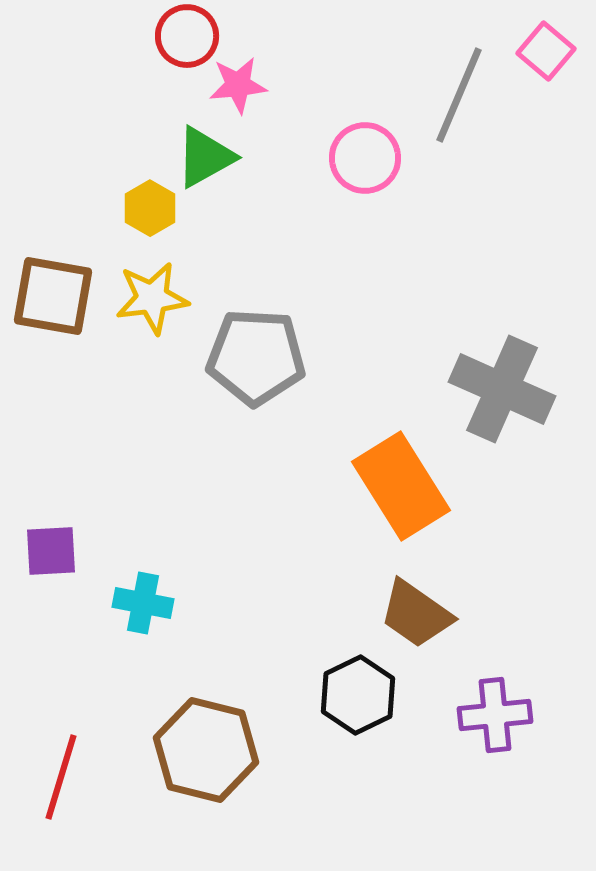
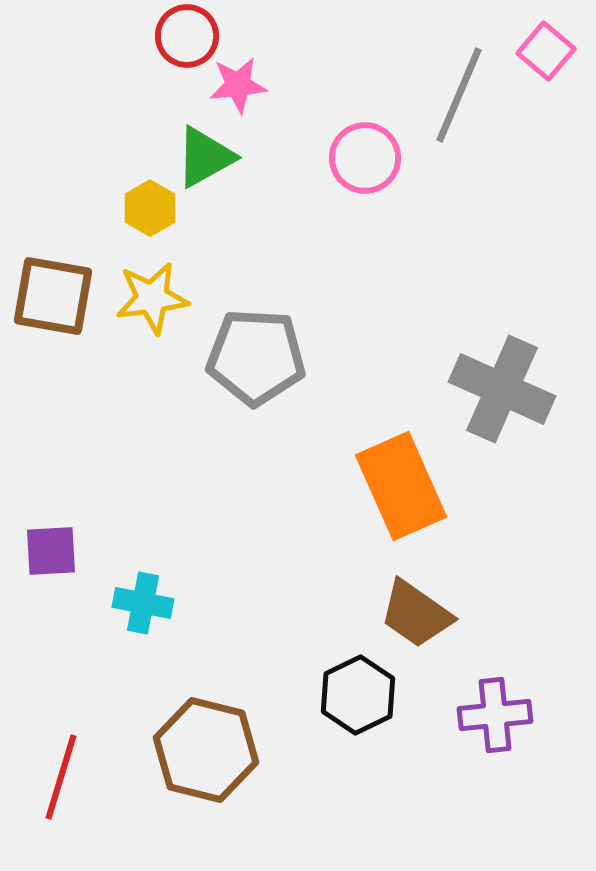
orange rectangle: rotated 8 degrees clockwise
